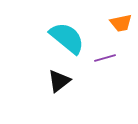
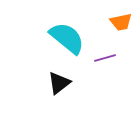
orange trapezoid: moved 1 px up
black triangle: moved 2 px down
